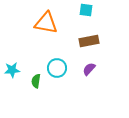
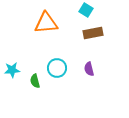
cyan square: rotated 24 degrees clockwise
orange triangle: rotated 15 degrees counterclockwise
brown rectangle: moved 4 px right, 8 px up
purple semicircle: rotated 56 degrees counterclockwise
green semicircle: moved 1 px left; rotated 24 degrees counterclockwise
